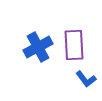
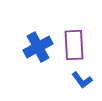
blue L-shape: moved 4 px left, 1 px down
